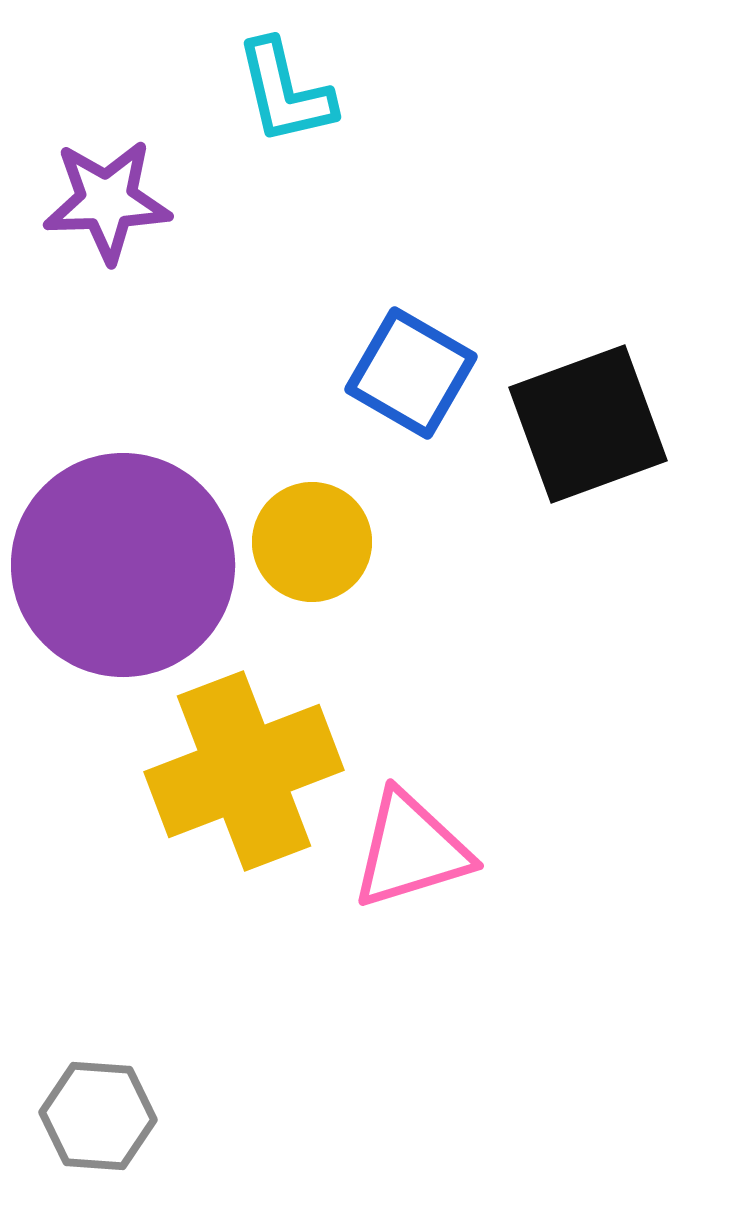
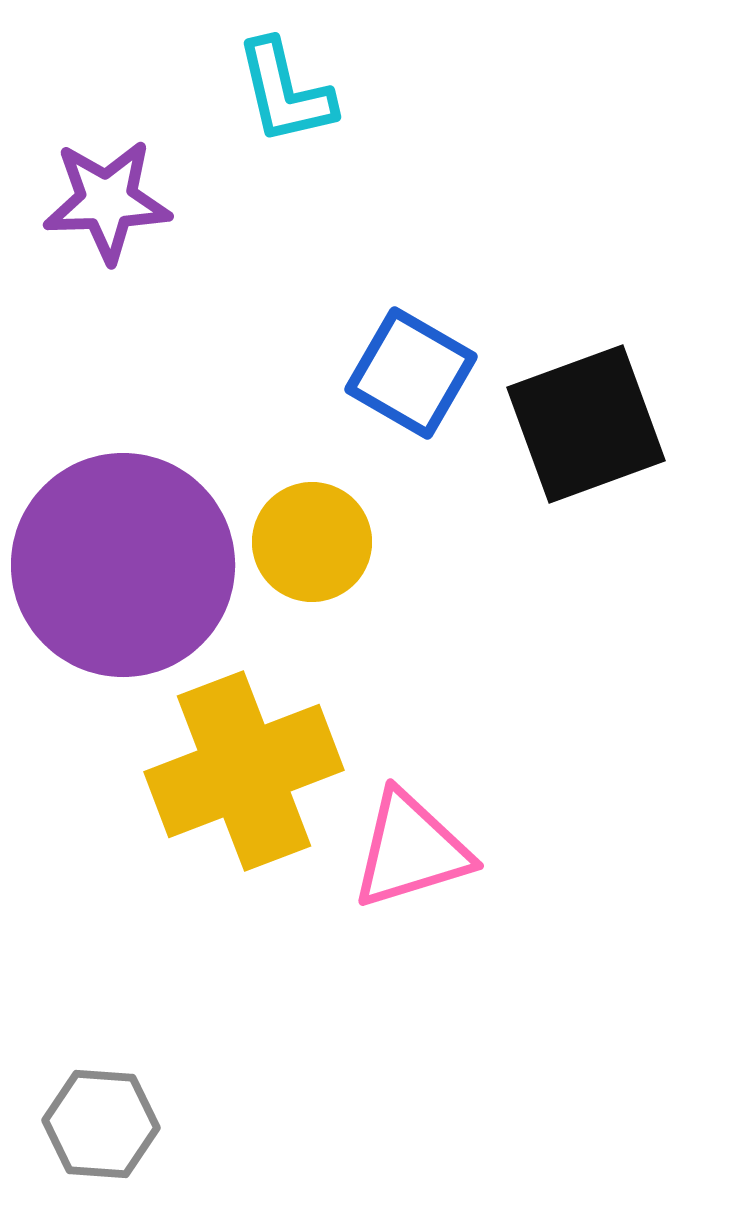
black square: moved 2 px left
gray hexagon: moved 3 px right, 8 px down
